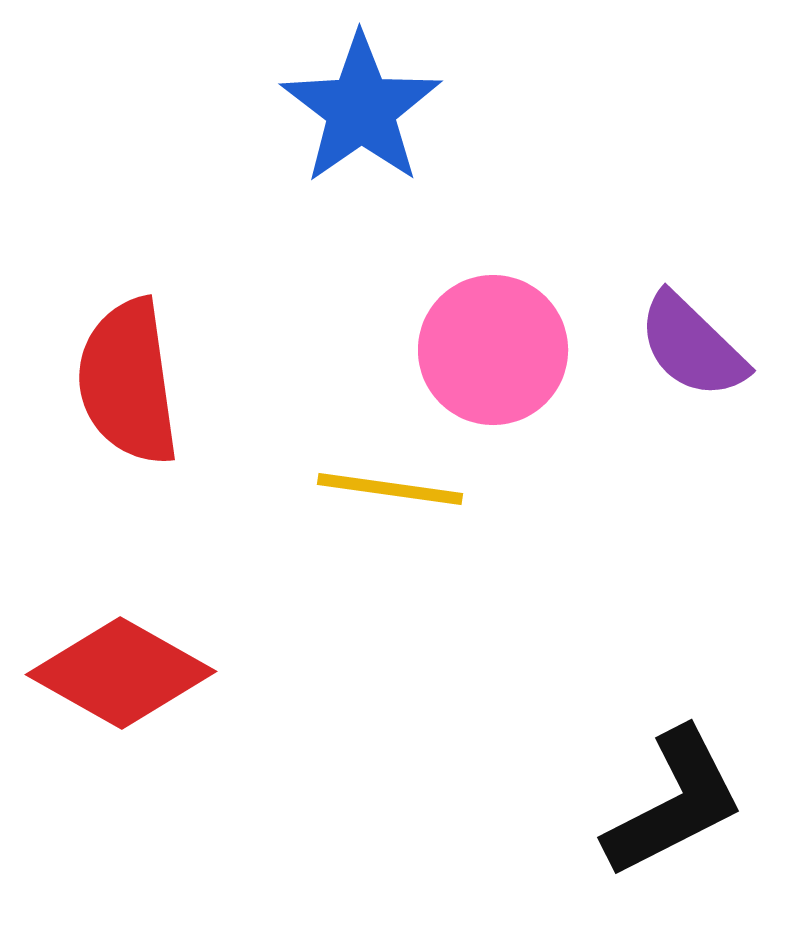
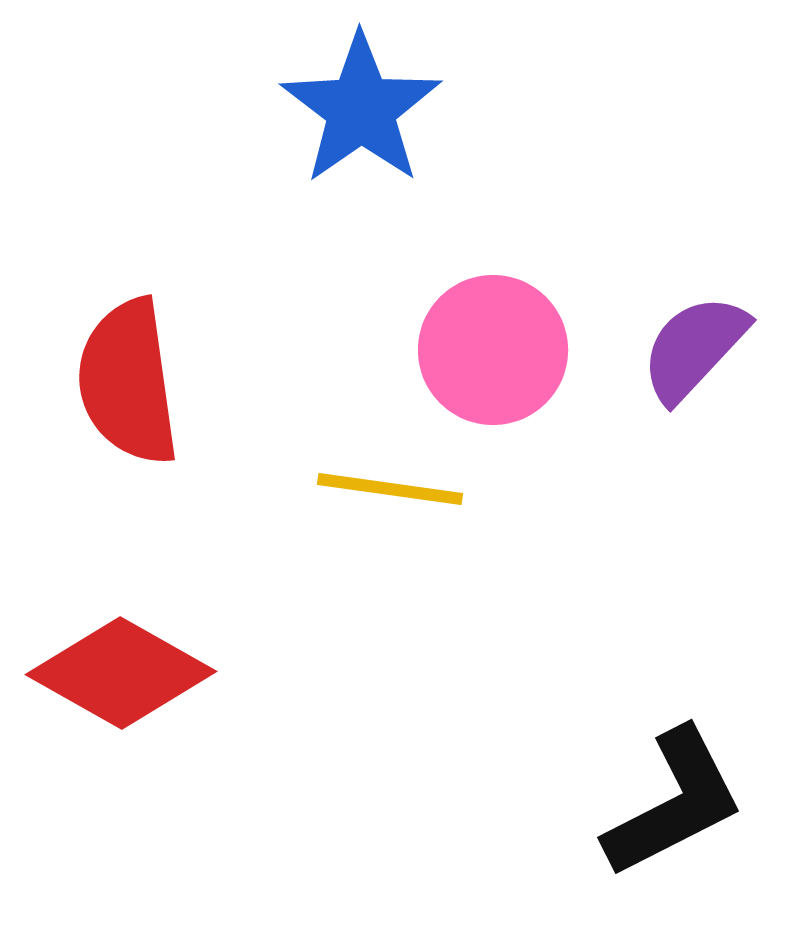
purple semicircle: moved 2 px right, 2 px down; rotated 89 degrees clockwise
